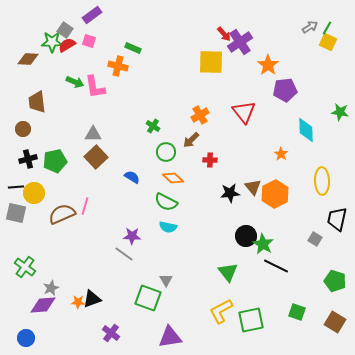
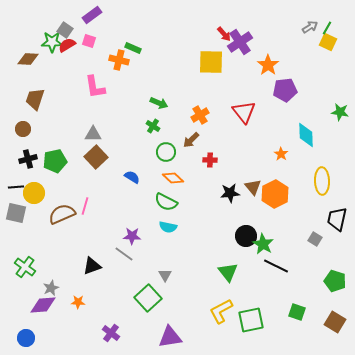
orange cross at (118, 66): moved 1 px right, 6 px up
green arrow at (75, 82): moved 84 px right, 21 px down
brown trapezoid at (37, 102): moved 2 px left, 3 px up; rotated 25 degrees clockwise
cyan diamond at (306, 130): moved 5 px down
gray triangle at (166, 280): moved 1 px left, 5 px up
green square at (148, 298): rotated 28 degrees clockwise
black triangle at (92, 299): moved 33 px up
